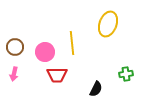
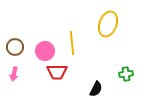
pink circle: moved 1 px up
red trapezoid: moved 3 px up
